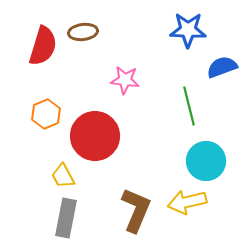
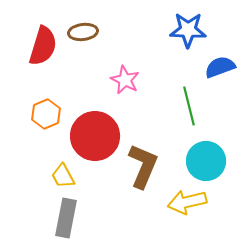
blue semicircle: moved 2 px left
pink star: rotated 20 degrees clockwise
brown L-shape: moved 7 px right, 44 px up
